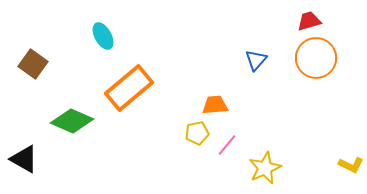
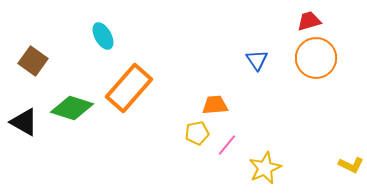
blue triangle: moved 1 px right; rotated 15 degrees counterclockwise
brown square: moved 3 px up
orange rectangle: rotated 9 degrees counterclockwise
green diamond: moved 13 px up; rotated 6 degrees counterclockwise
black triangle: moved 37 px up
